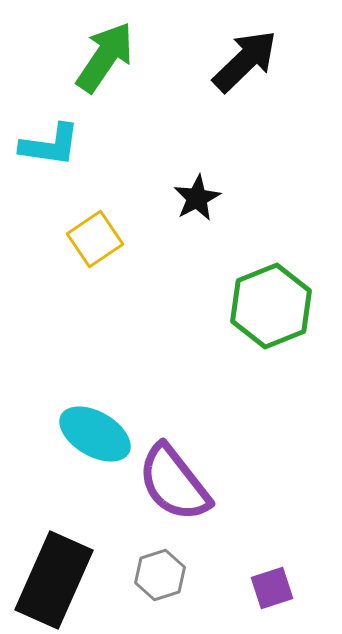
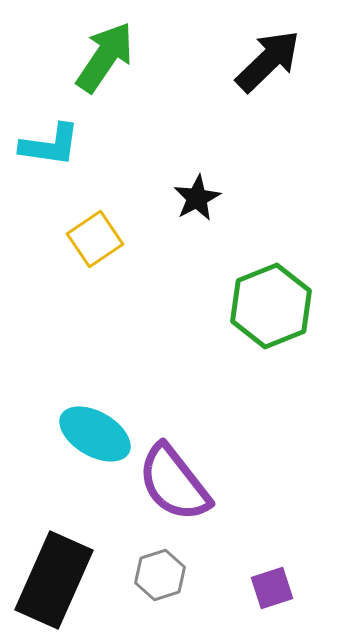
black arrow: moved 23 px right
